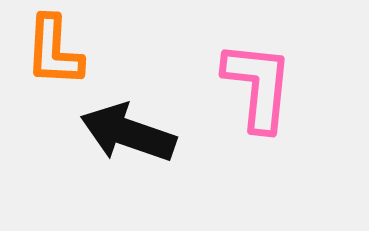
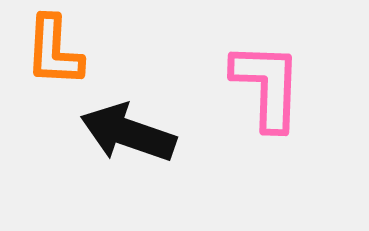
pink L-shape: moved 9 px right; rotated 4 degrees counterclockwise
